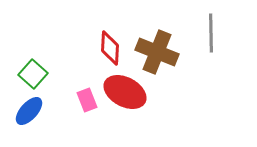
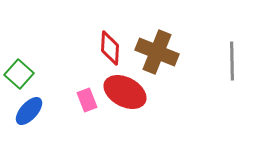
gray line: moved 21 px right, 28 px down
green square: moved 14 px left
